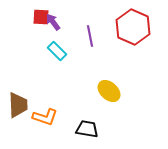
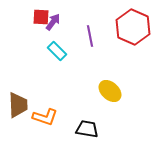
purple arrow: rotated 72 degrees clockwise
yellow ellipse: moved 1 px right
